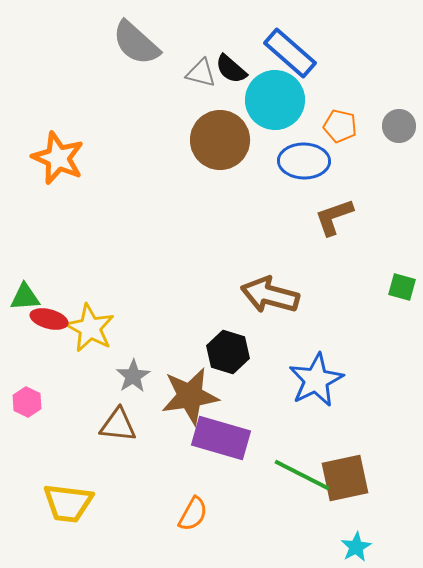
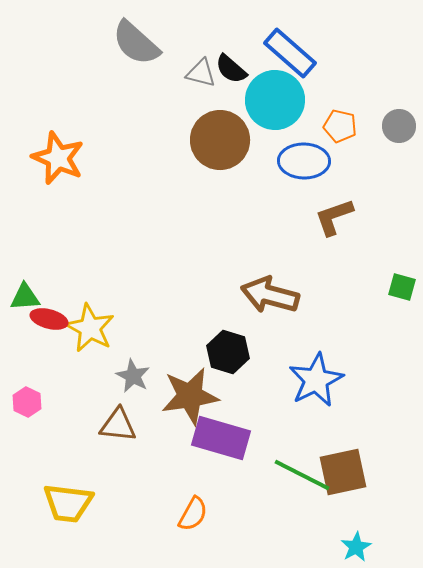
gray star: rotated 12 degrees counterclockwise
brown square: moved 2 px left, 6 px up
